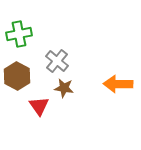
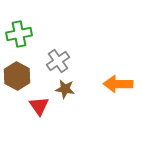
gray cross: moved 1 px right; rotated 15 degrees clockwise
brown star: moved 1 px right, 1 px down
